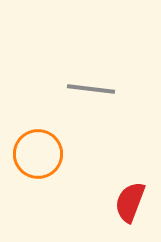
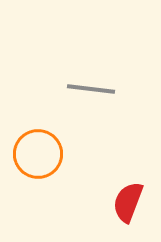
red semicircle: moved 2 px left
